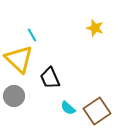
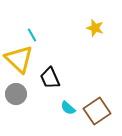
gray circle: moved 2 px right, 2 px up
